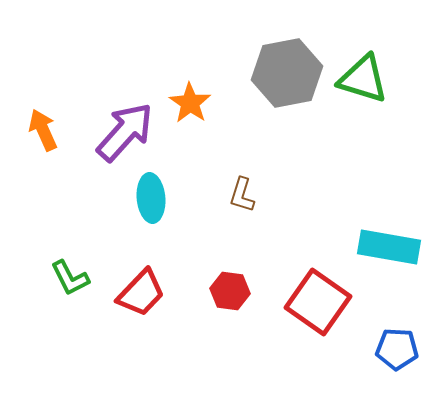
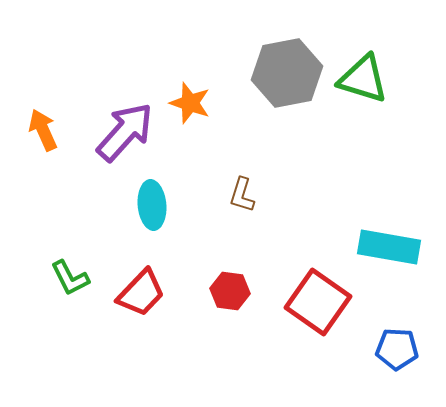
orange star: rotated 15 degrees counterclockwise
cyan ellipse: moved 1 px right, 7 px down
